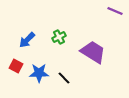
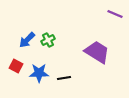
purple line: moved 3 px down
green cross: moved 11 px left, 3 px down
purple trapezoid: moved 4 px right
black line: rotated 56 degrees counterclockwise
